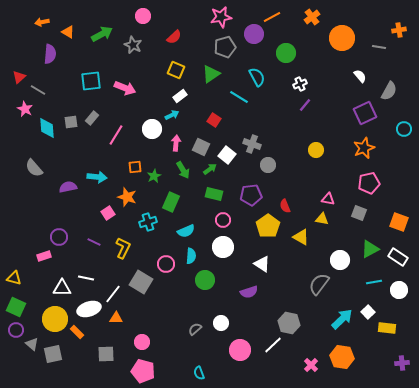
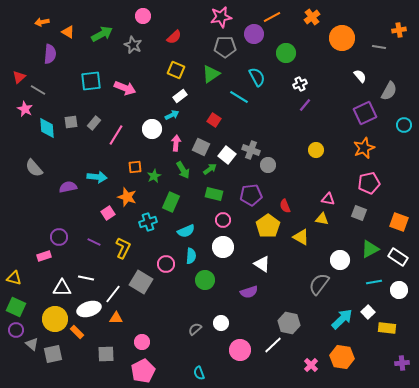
gray pentagon at (225, 47): rotated 15 degrees clockwise
gray rectangle at (92, 118): moved 2 px right, 5 px down
cyan circle at (404, 129): moved 4 px up
gray cross at (252, 144): moved 1 px left, 6 px down
pink pentagon at (143, 371): rotated 30 degrees clockwise
